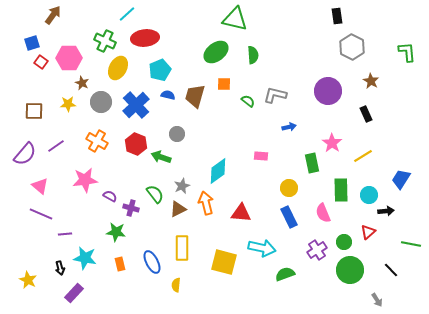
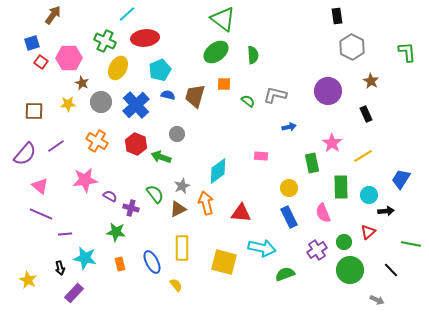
green triangle at (235, 19): moved 12 px left; rotated 24 degrees clockwise
green rectangle at (341, 190): moved 3 px up
yellow semicircle at (176, 285): rotated 136 degrees clockwise
gray arrow at (377, 300): rotated 32 degrees counterclockwise
